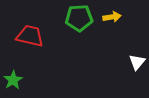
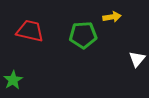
green pentagon: moved 4 px right, 17 px down
red trapezoid: moved 5 px up
white triangle: moved 3 px up
